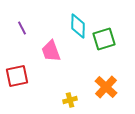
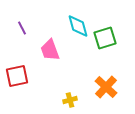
cyan diamond: rotated 15 degrees counterclockwise
green square: moved 1 px right, 1 px up
pink trapezoid: moved 1 px left, 1 px up
